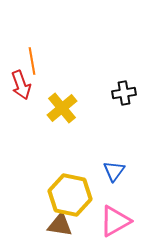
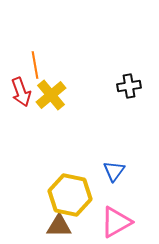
orange line: moved 3 px right, 4 px down
red arrow: moved 7 px down
black cross: moved 5 px right, 7 px up
yellow cross: moved 11 px left, 13 px up
pink triangle: moved 1 px right, 1 px down
brown triangle: moved 1 px left, 1 px down; rotated 8 degrees counterclockwise
